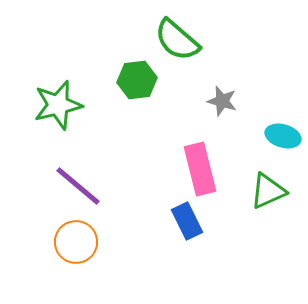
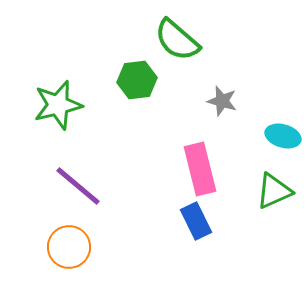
green triangle: moved 6 px right
blue rectangle: moved 9 px right
orange circle: moved 7 px left, 5 px down
